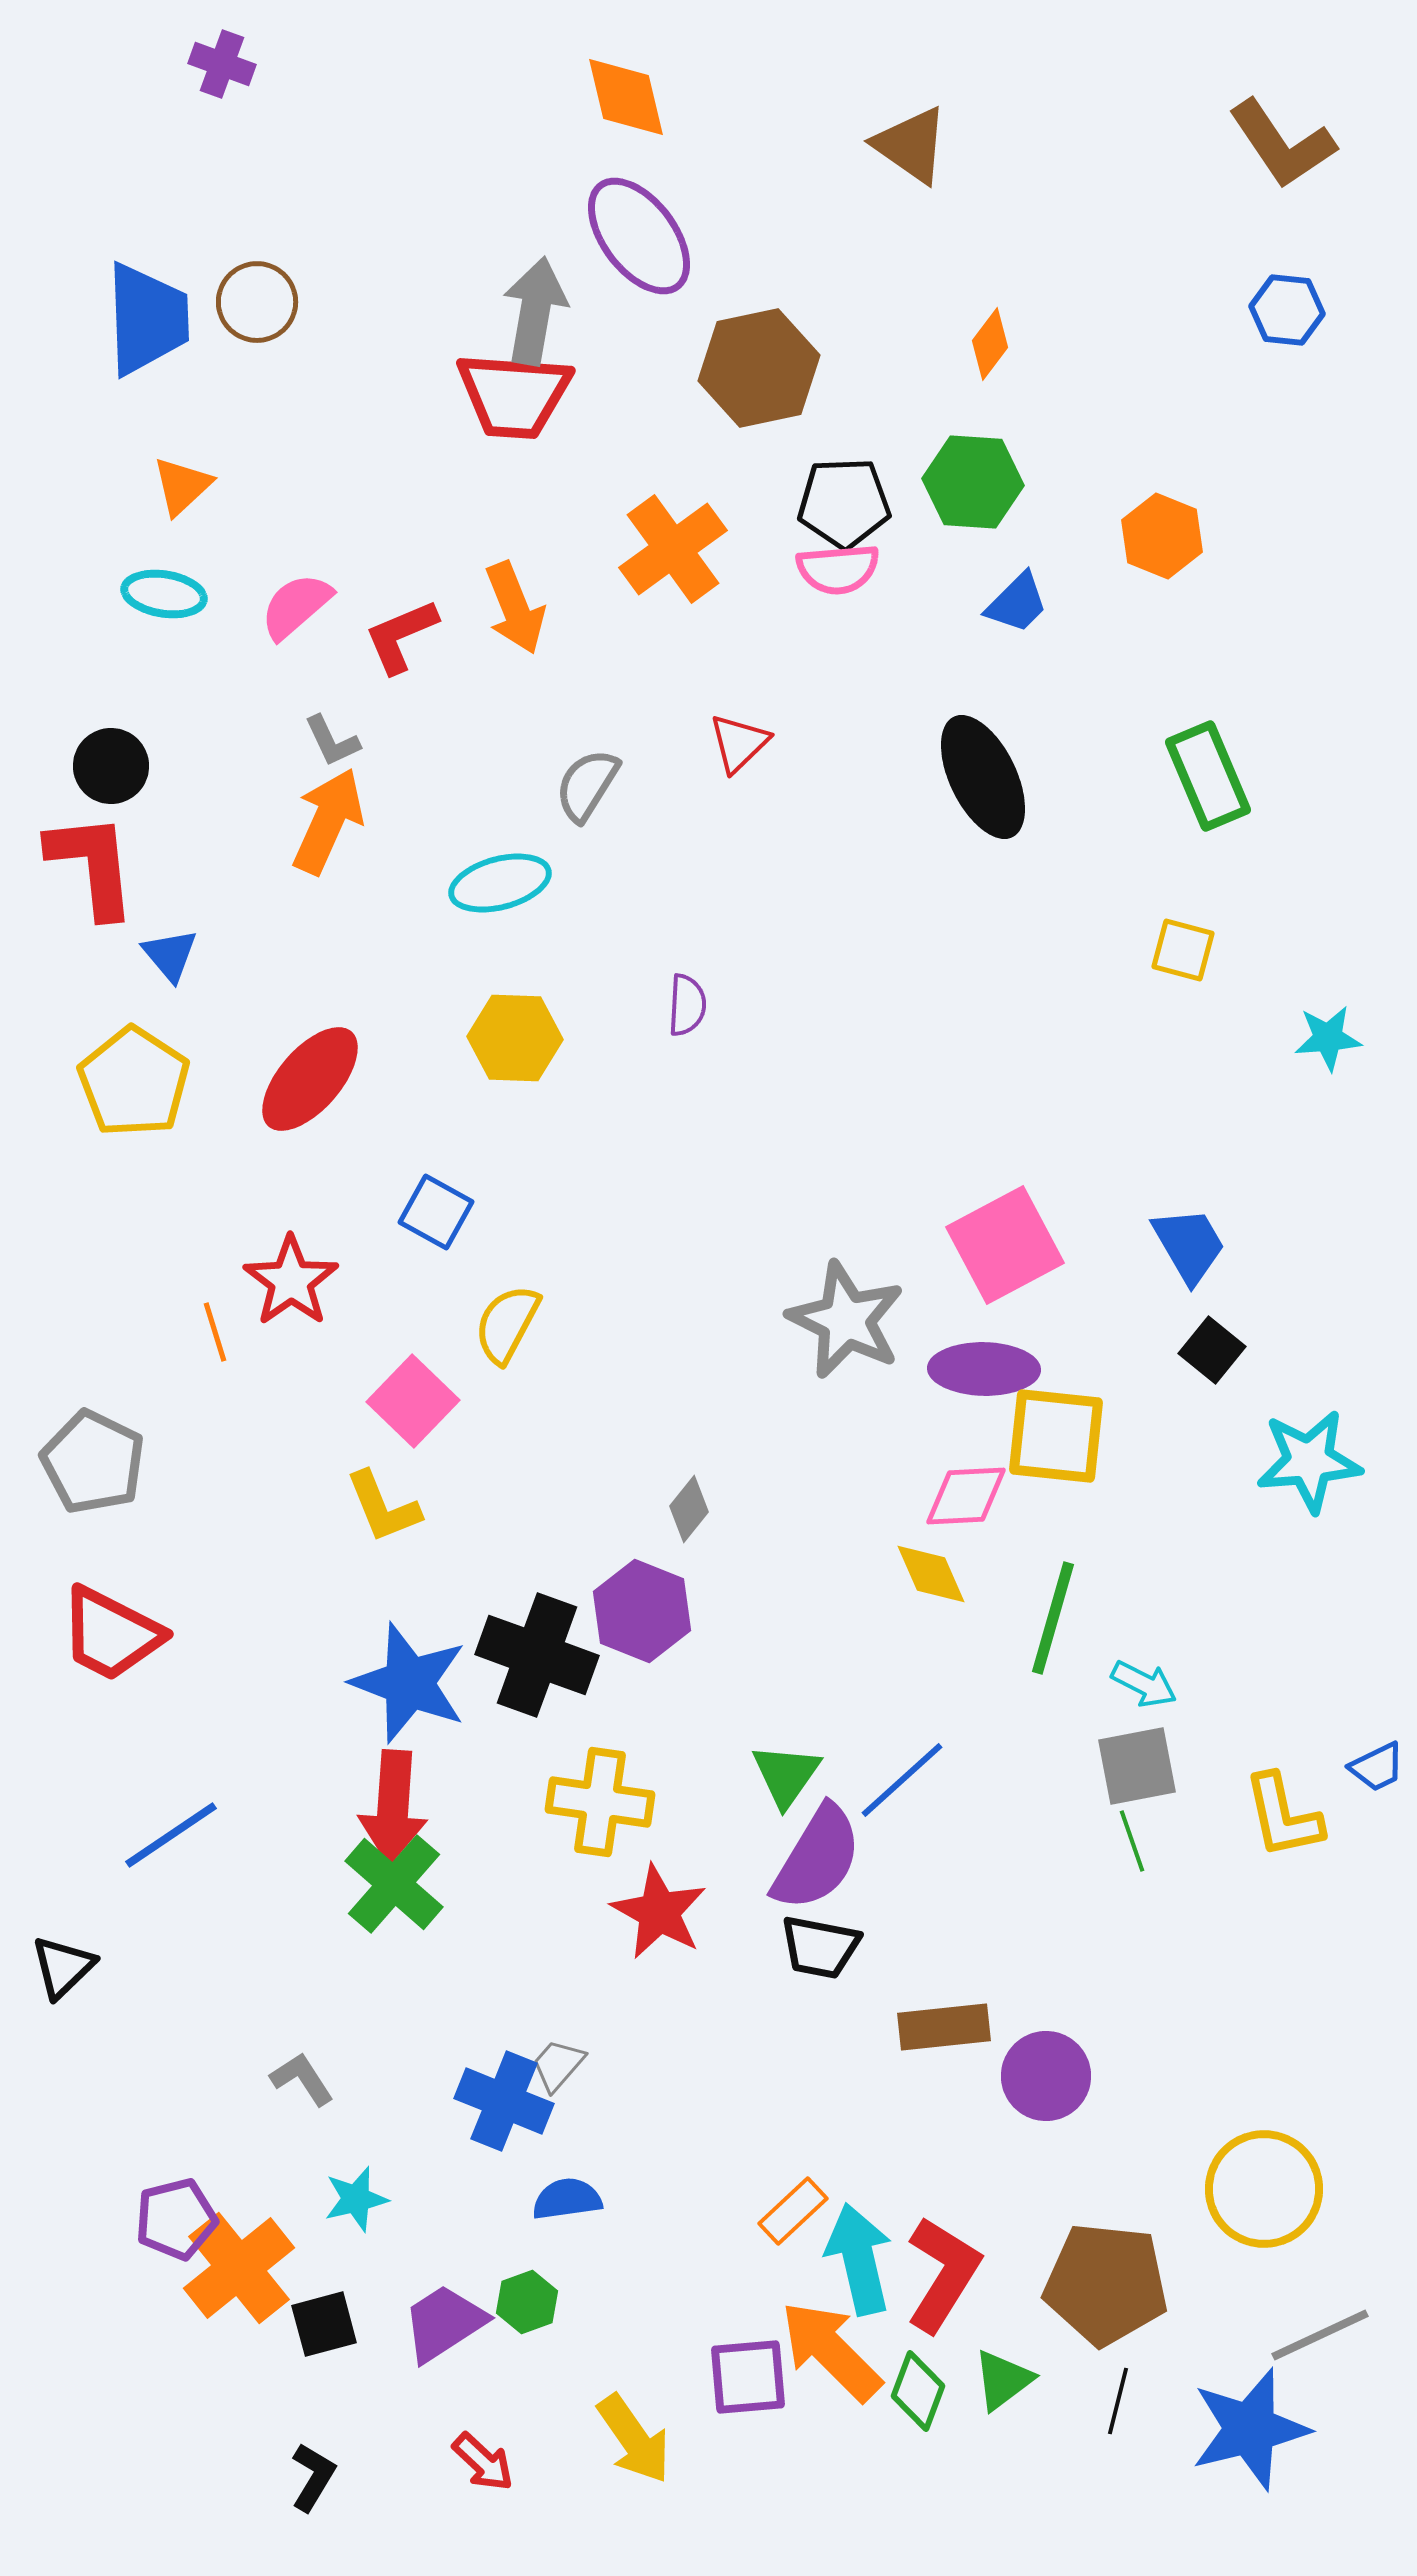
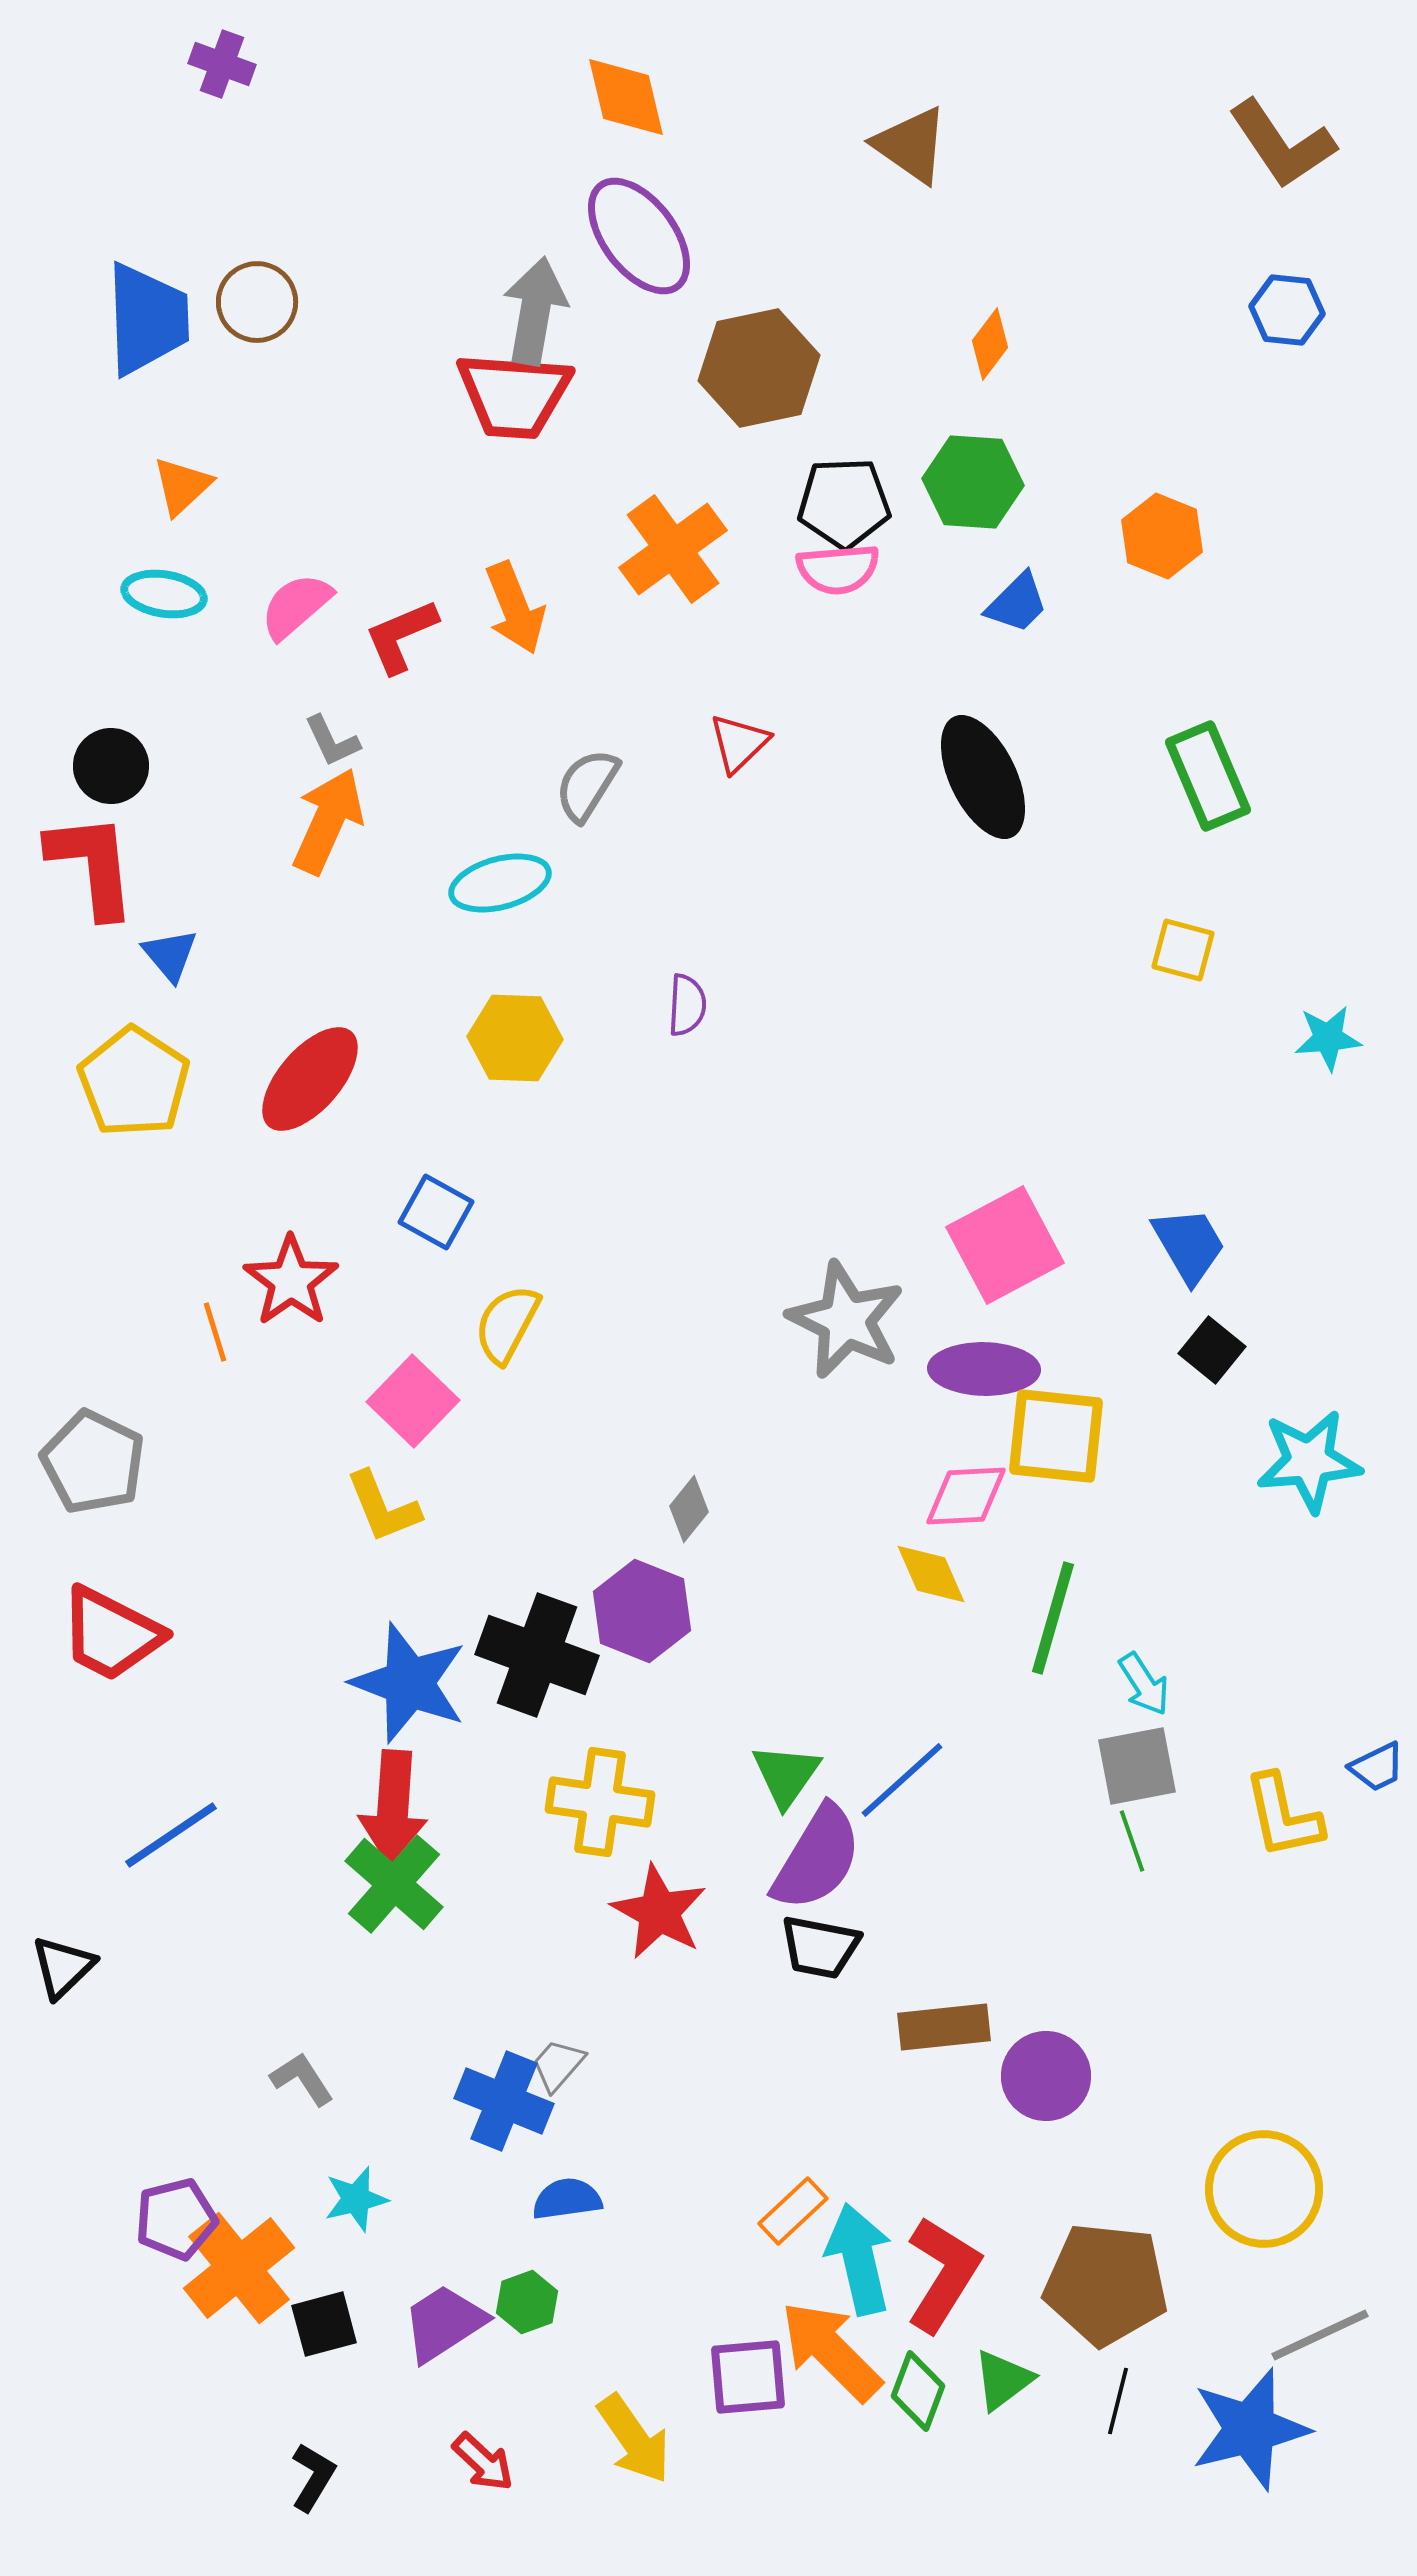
cyan arrow at (1144, 1684): rotated 30 degrees clockwise
